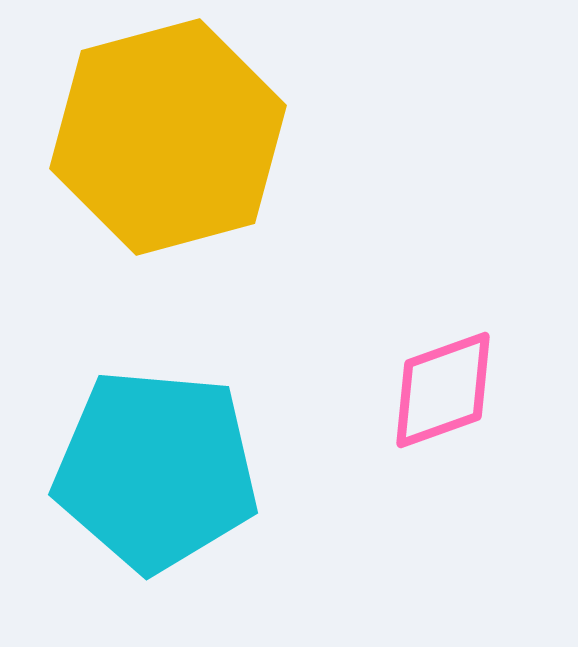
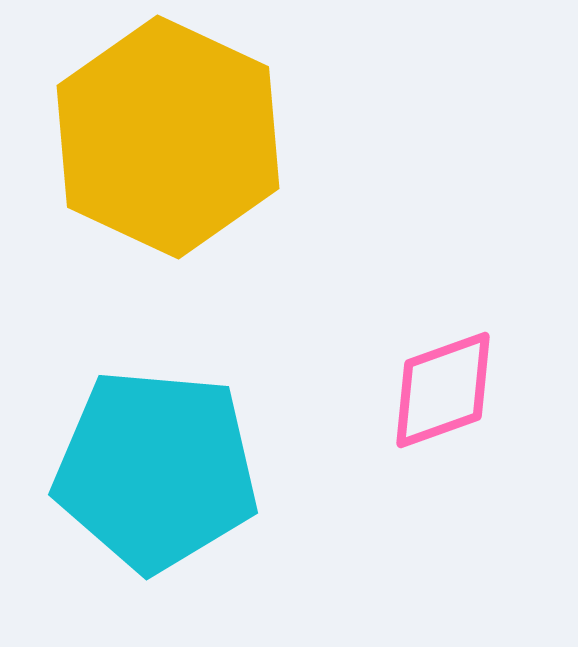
yellow hexagon: rotated 20 degrees counterclockwise
